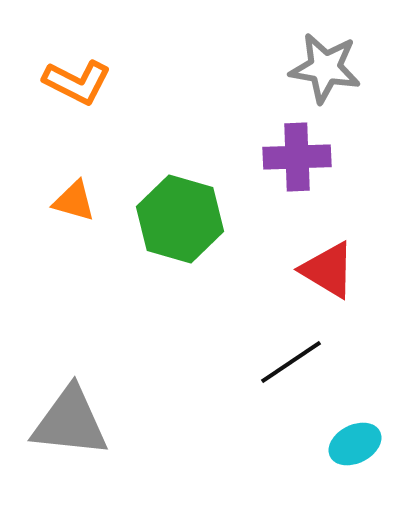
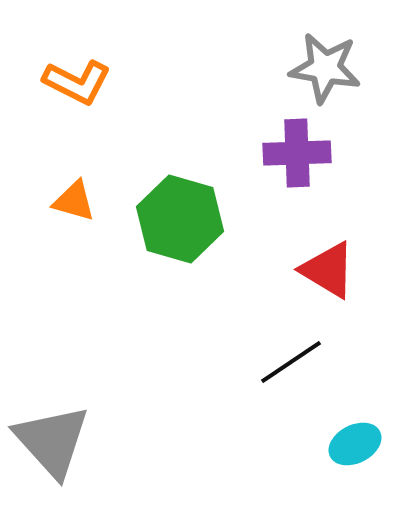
purple cross: moved 4 px up
gray triangle: moved 18 px left, 19 px down; rotated 42 degrees clockwise
